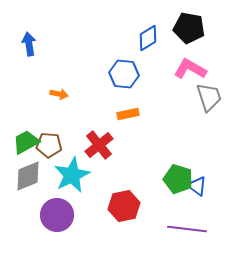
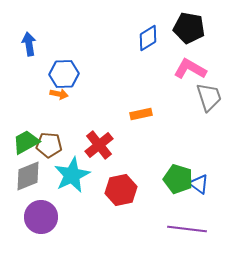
blue hexagon: moved 60 px left; rotated 8 degrees counterclockwise
orange rectangle: moved 13 px right
blue triangle: moved 2 px right, 2 px up
red hexagon: moved 3 px left, 16 px up
purple circle: moved 16 px left, 2 px down
